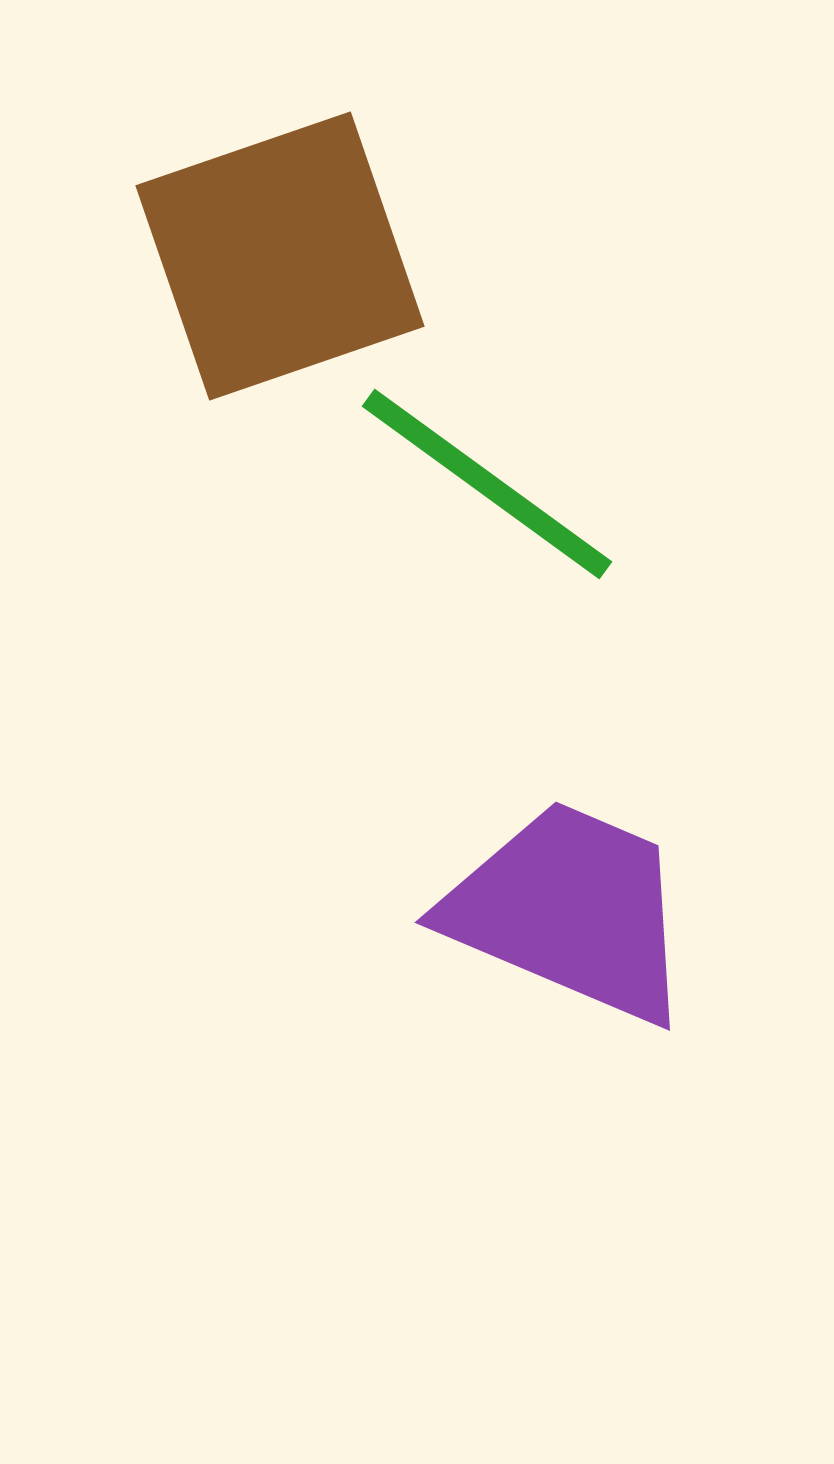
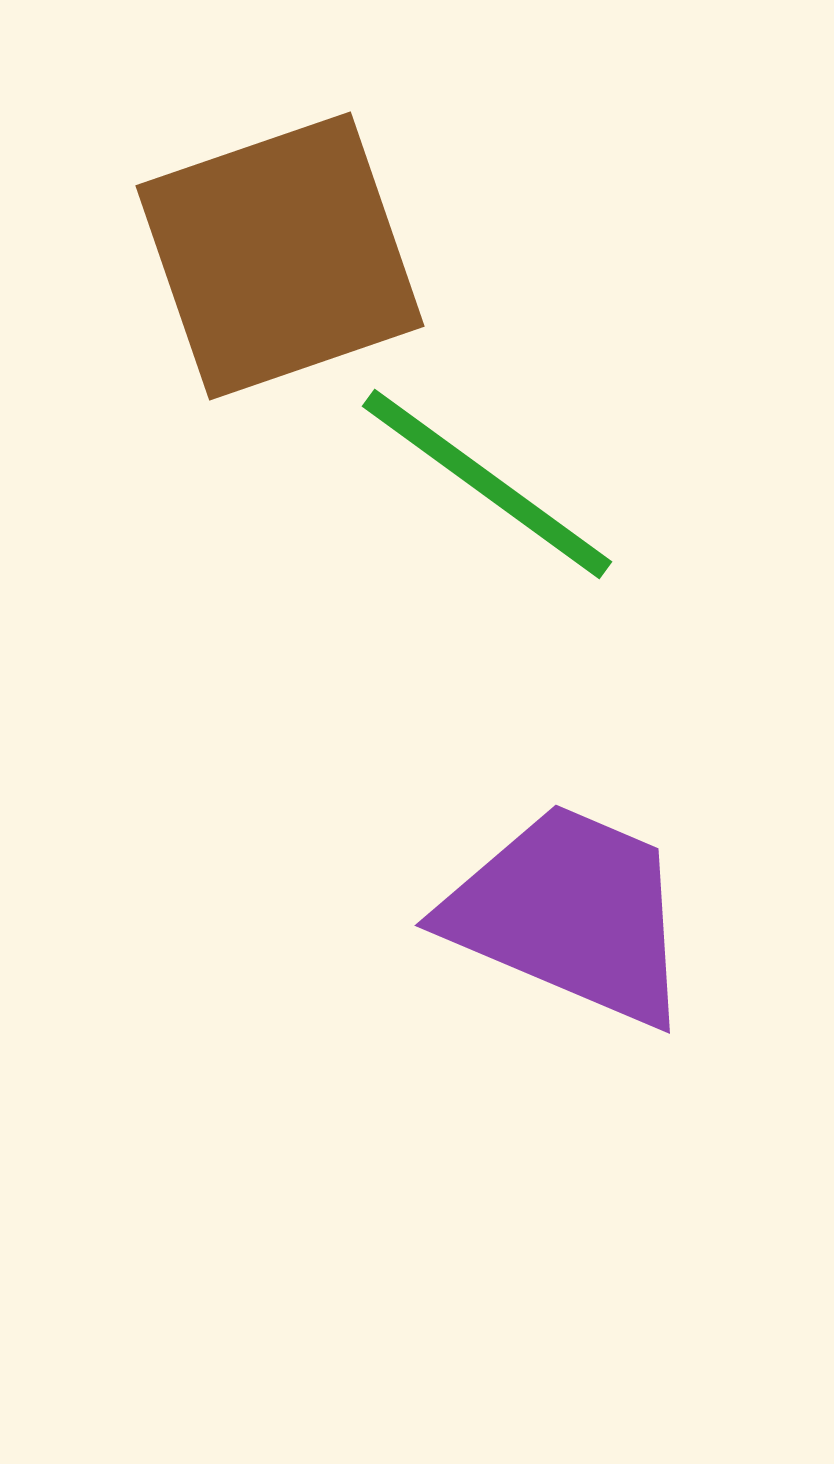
purple trapezoid: moved 3 px down
